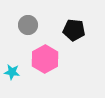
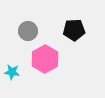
gray circle: moved 6 px down
black pentagon: rotated 10 degrees counterclockwise
